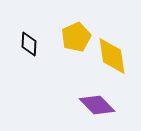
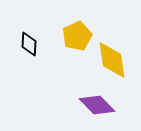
yellow pentagon: moved 1 px right, 1 px up
yellow diamond: moved 4 px down
